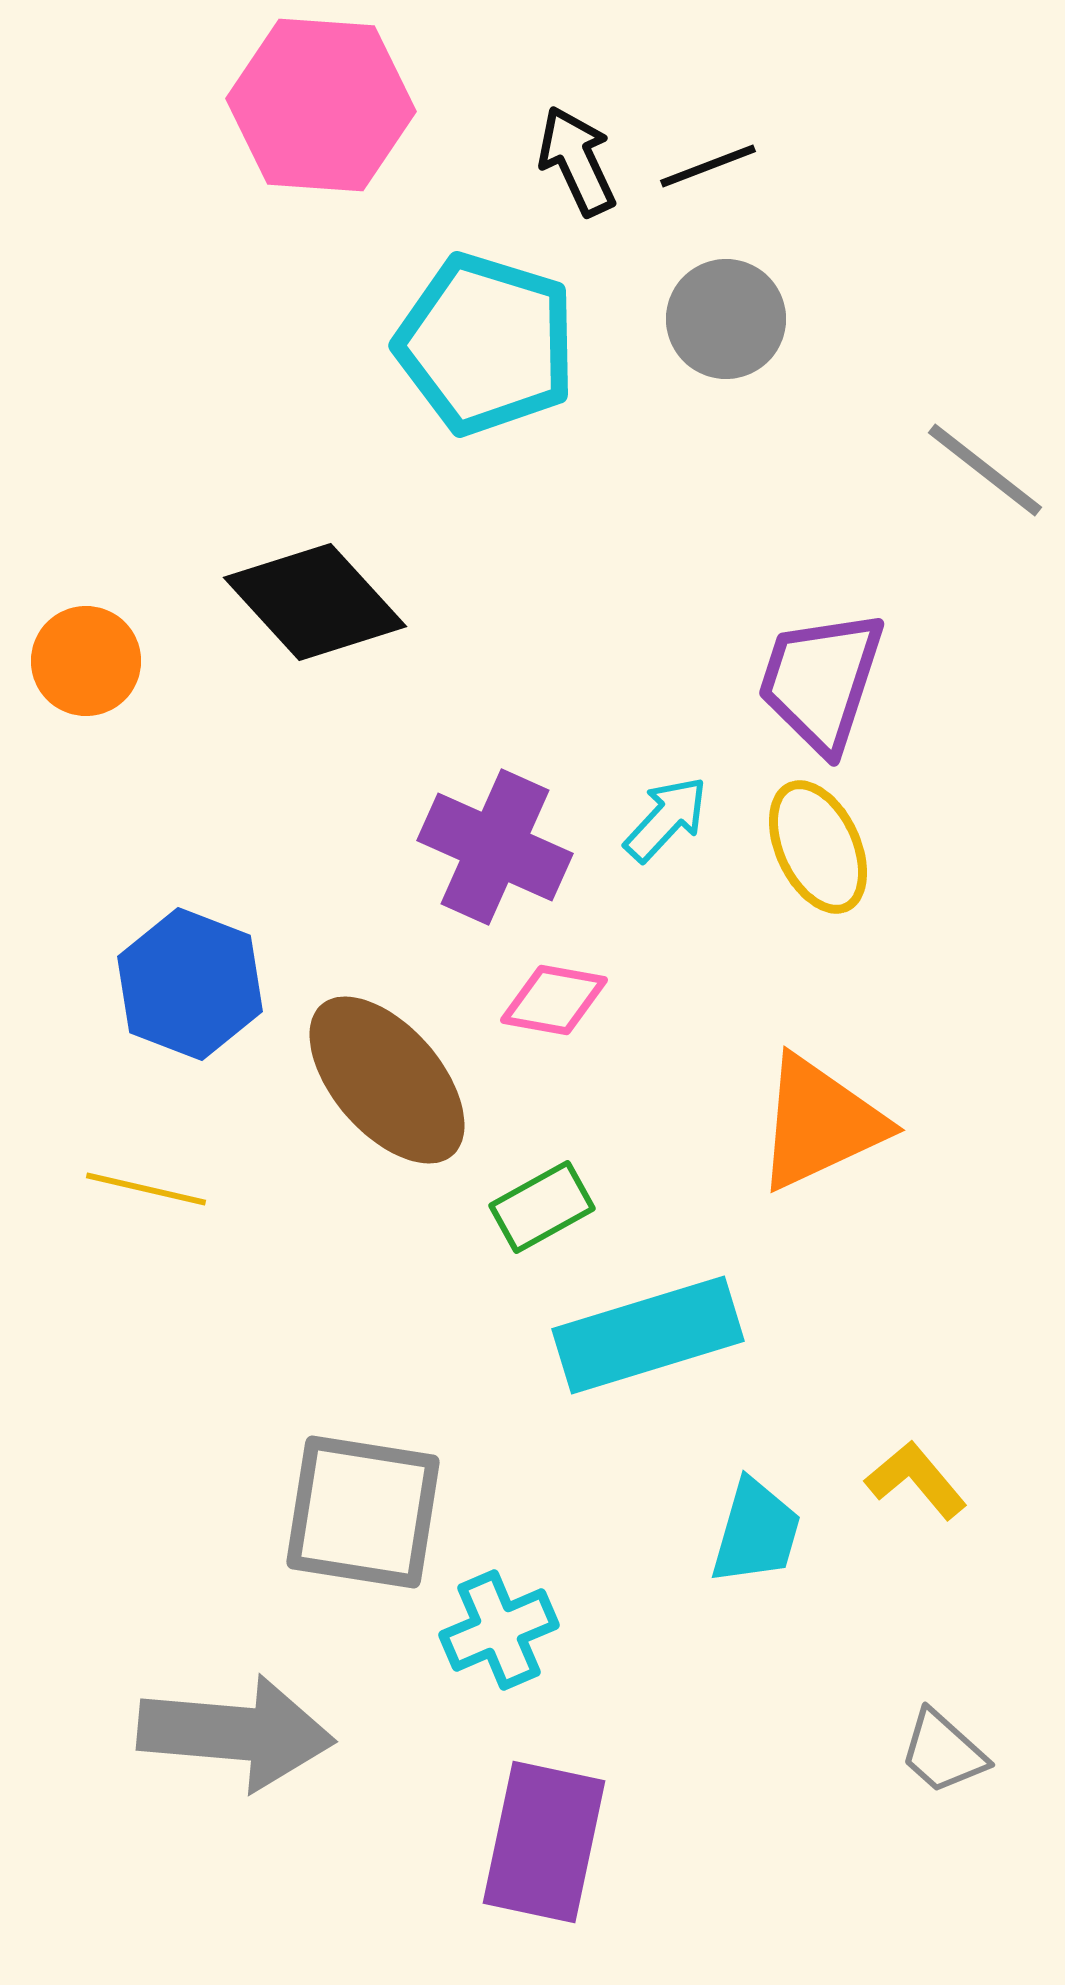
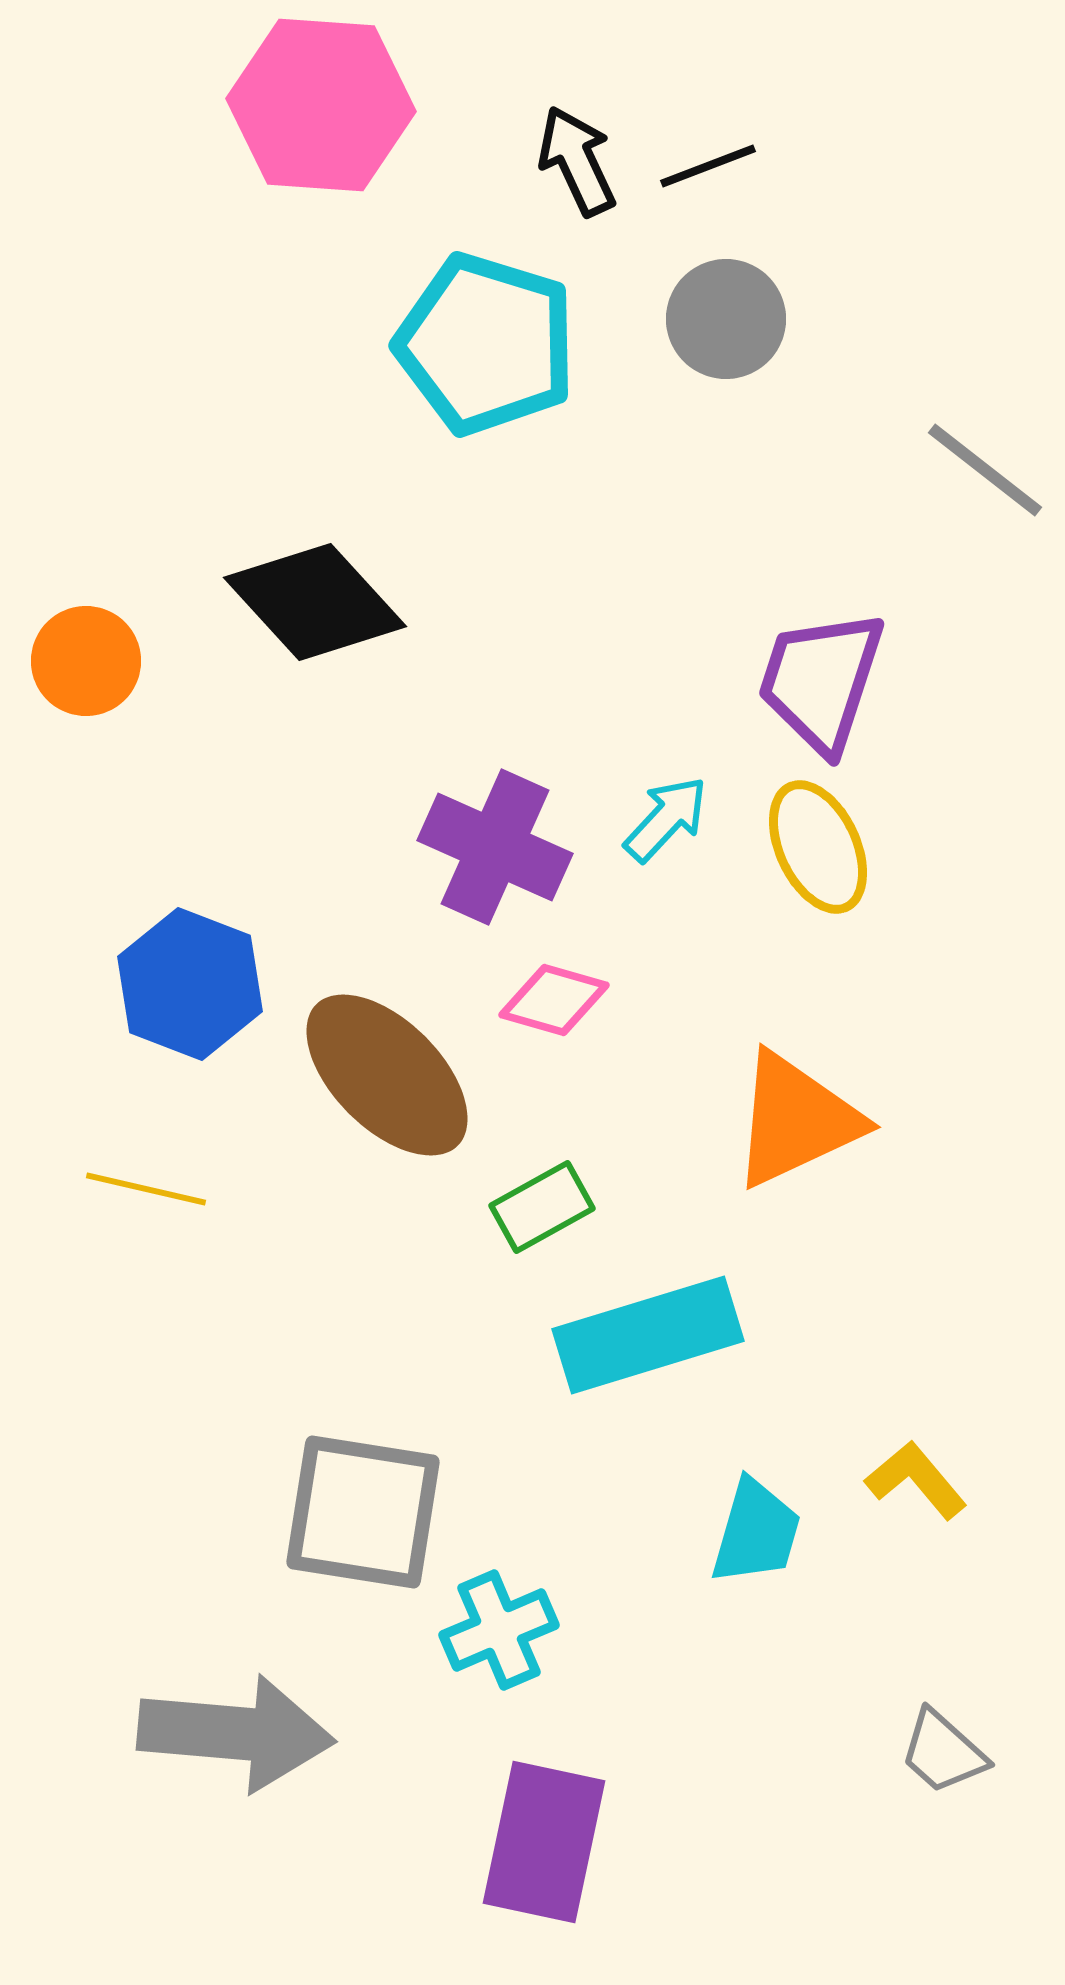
pink diamond: rotated 6 degrees clockwise
brown ellipse: moved 5 px up; rotated 4 degrees counterclockwise
orange triangle: moved 24 px left, 3 px up
